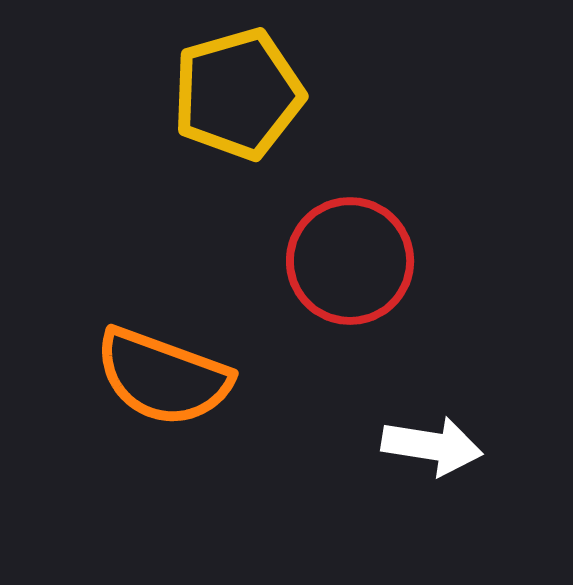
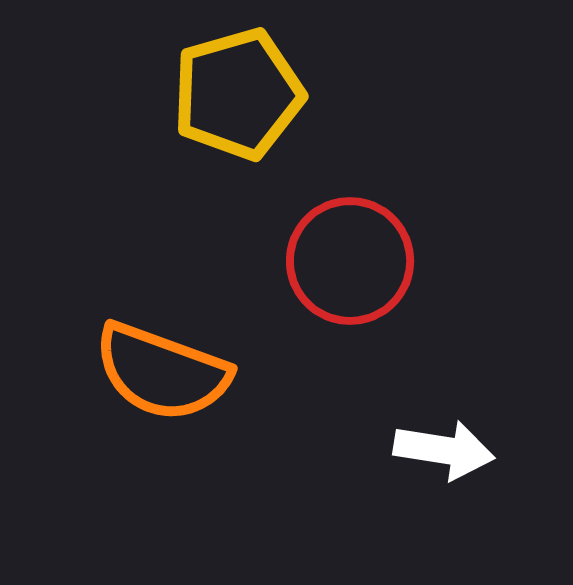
orange semicircle: moved 1 px left, 5 px up
white arrow: moved 12 px right, 4 px down
